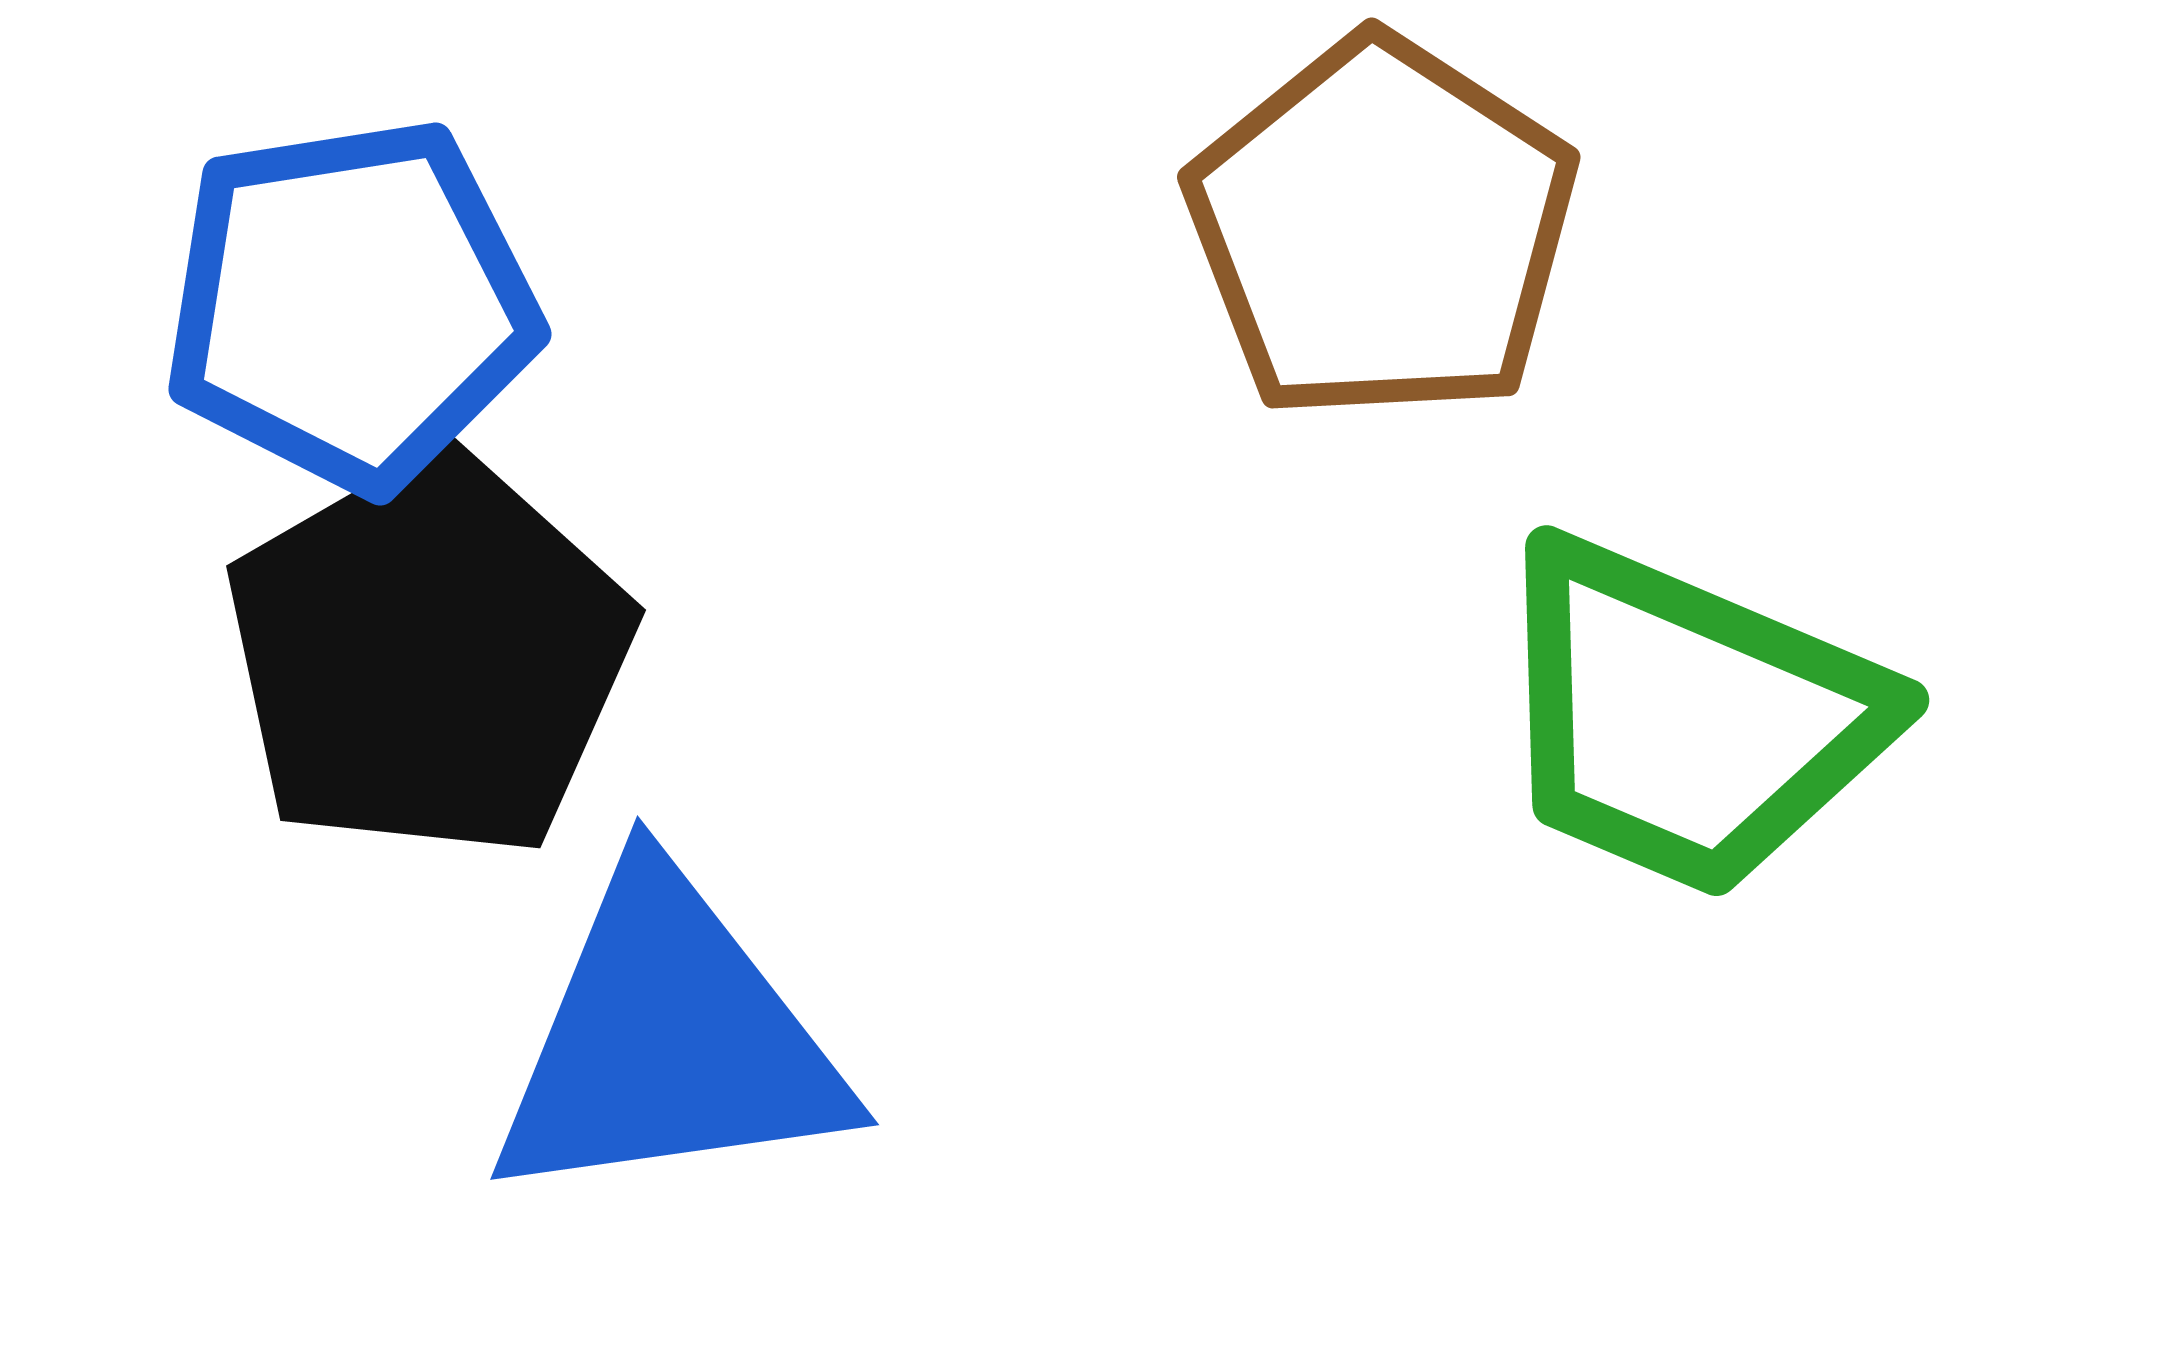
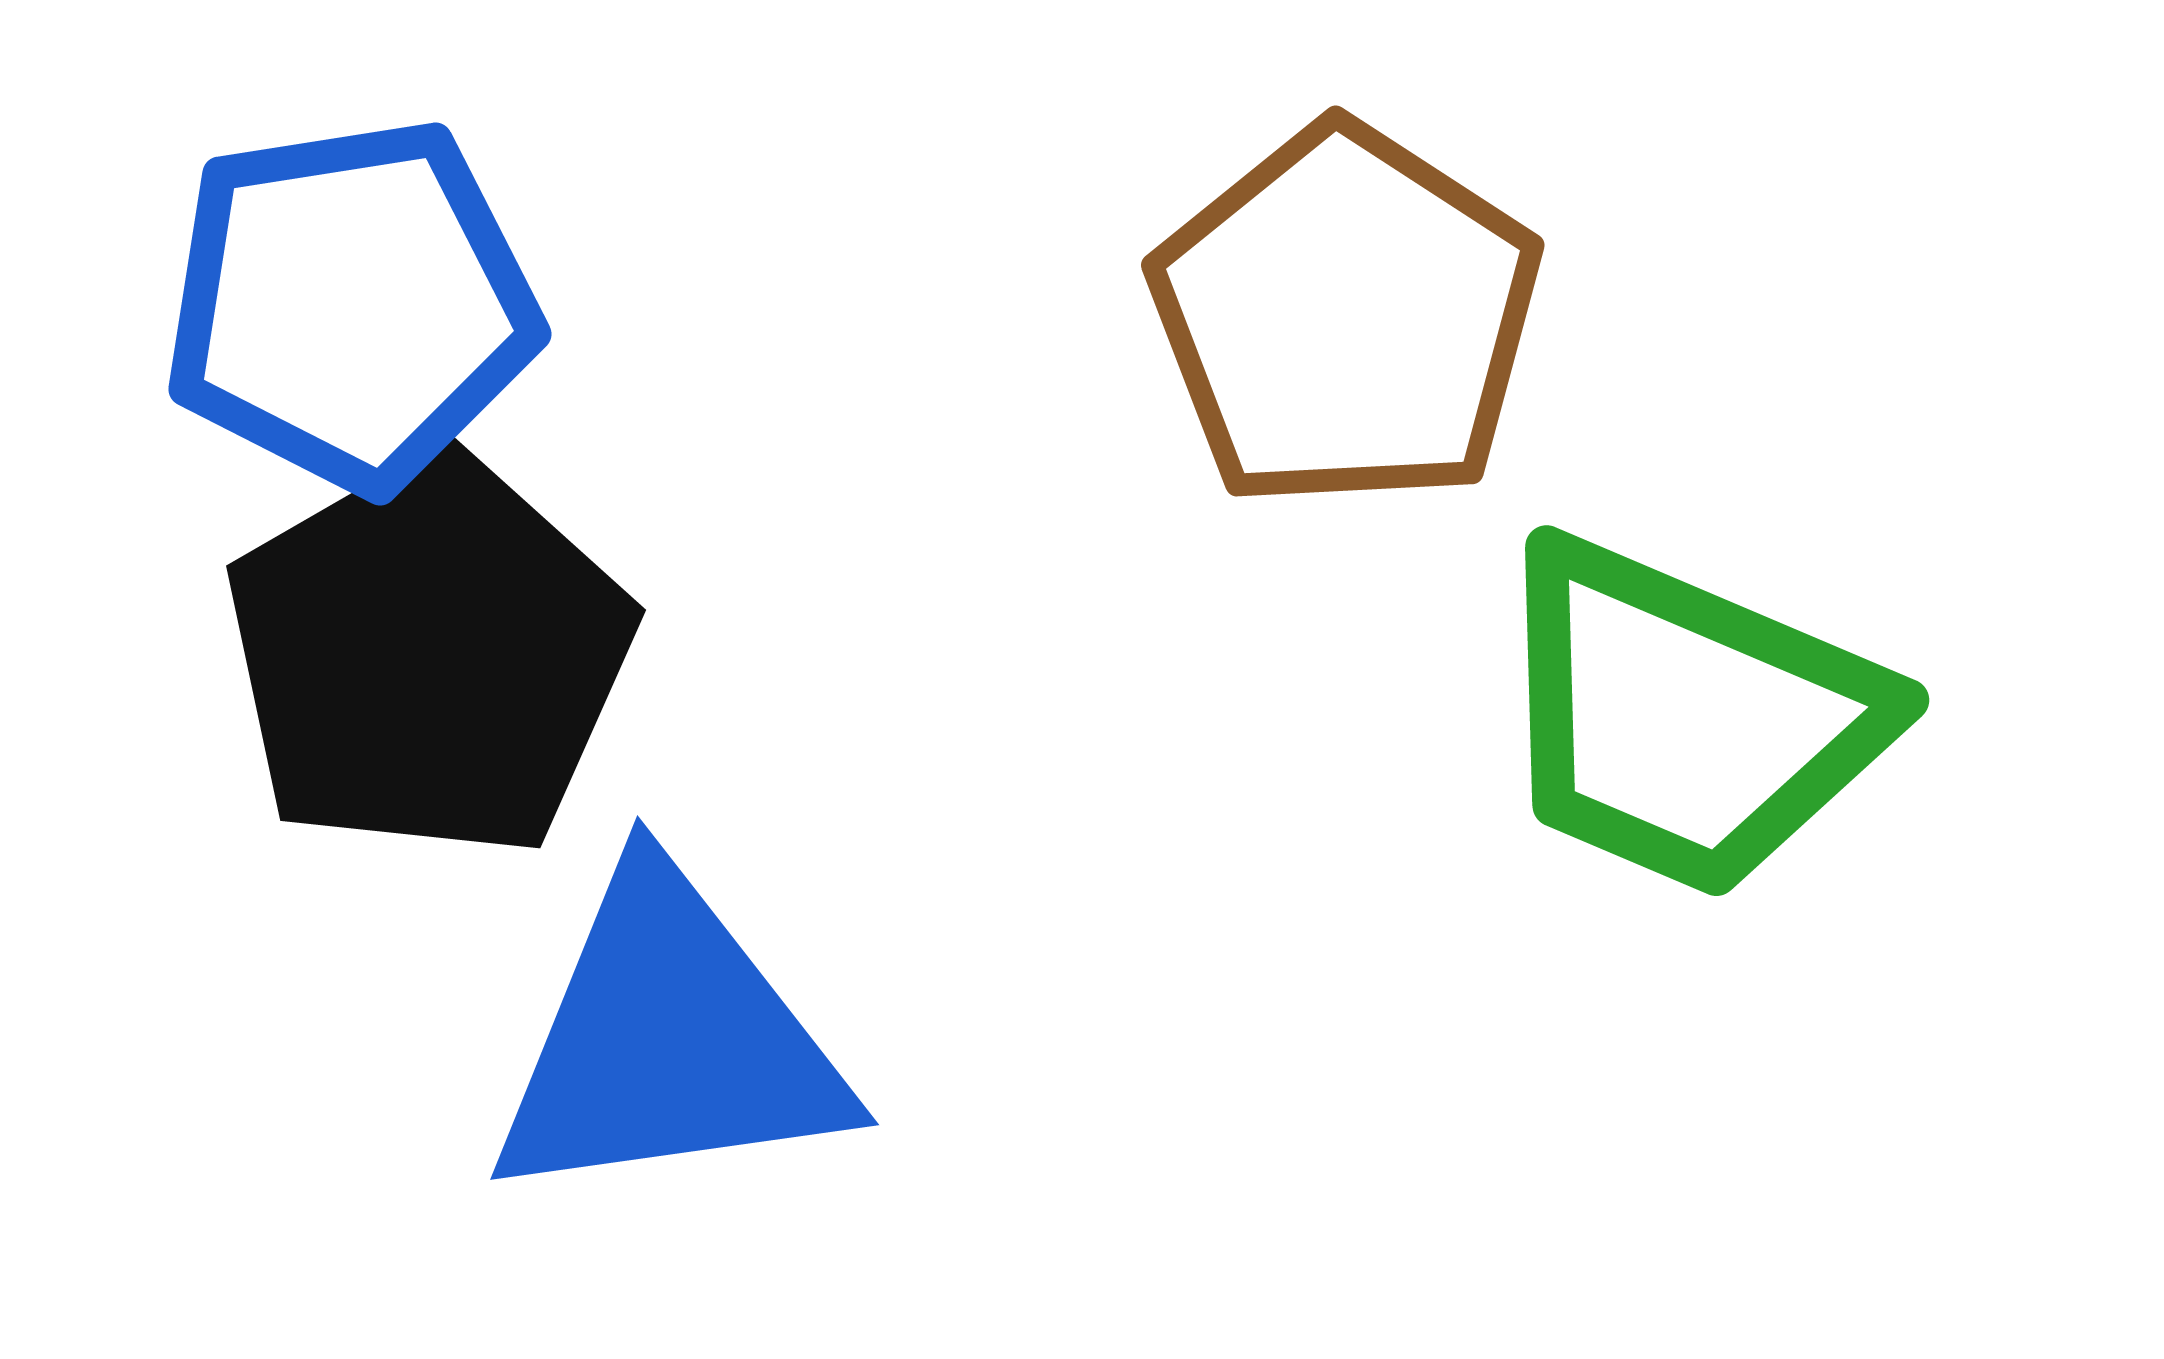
brown pentagon: moved 36 px left, 88 px down
